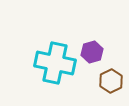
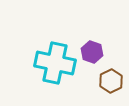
purple hexagon: rotated 25 degrees counterclockwise
